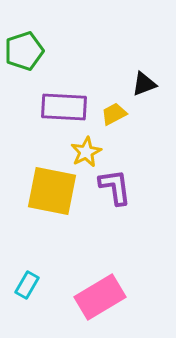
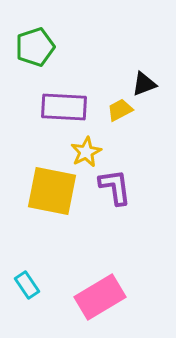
green pentagon: moved 11 px right, 4 px up
yellow trapezoid: moved 6 px right, 4 px up
cyan rectangle: rotated 64 degrees counterclockwise
